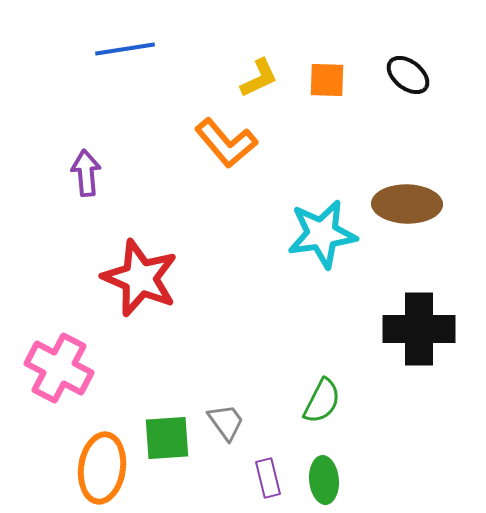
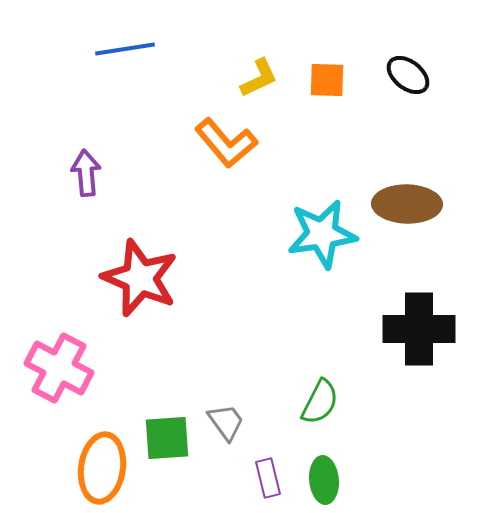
green semicircle: moved 2 px left, 1 px down
